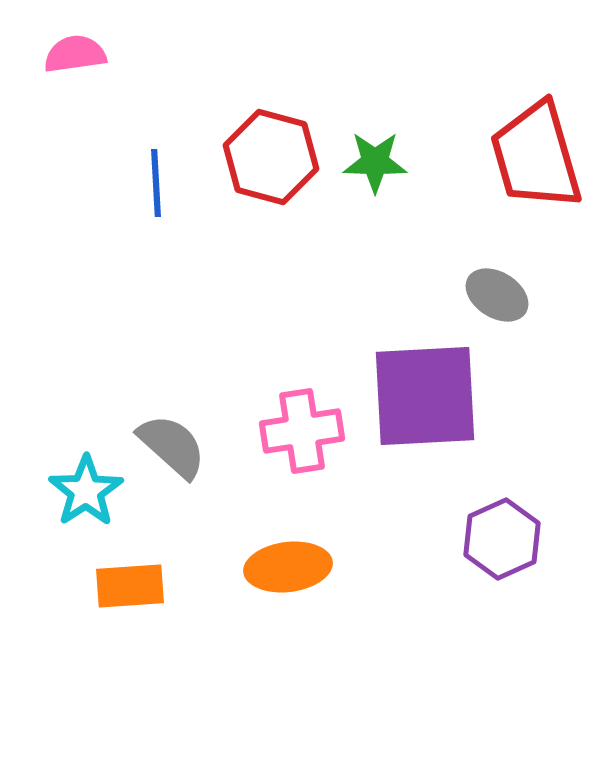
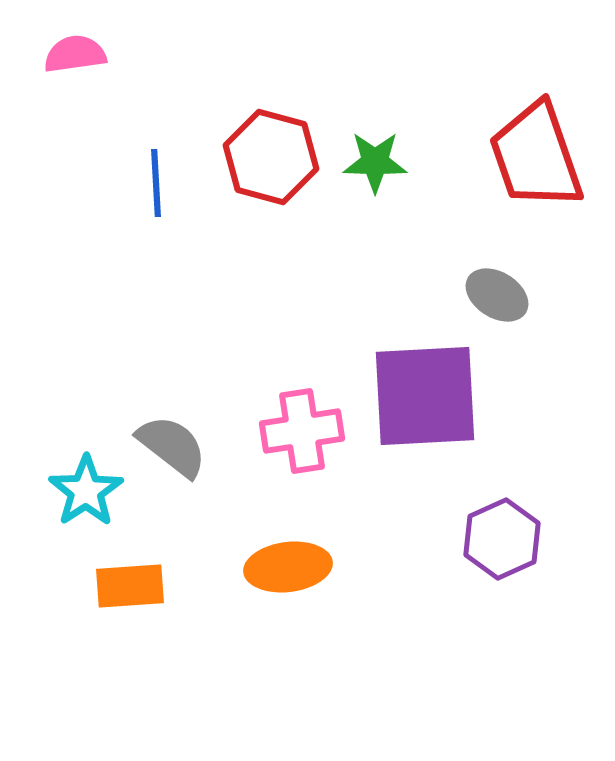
red trapezoid: rotated 3 degrees counterclockwise
gray semicircle: rotated 4 degrees counterclockwise
